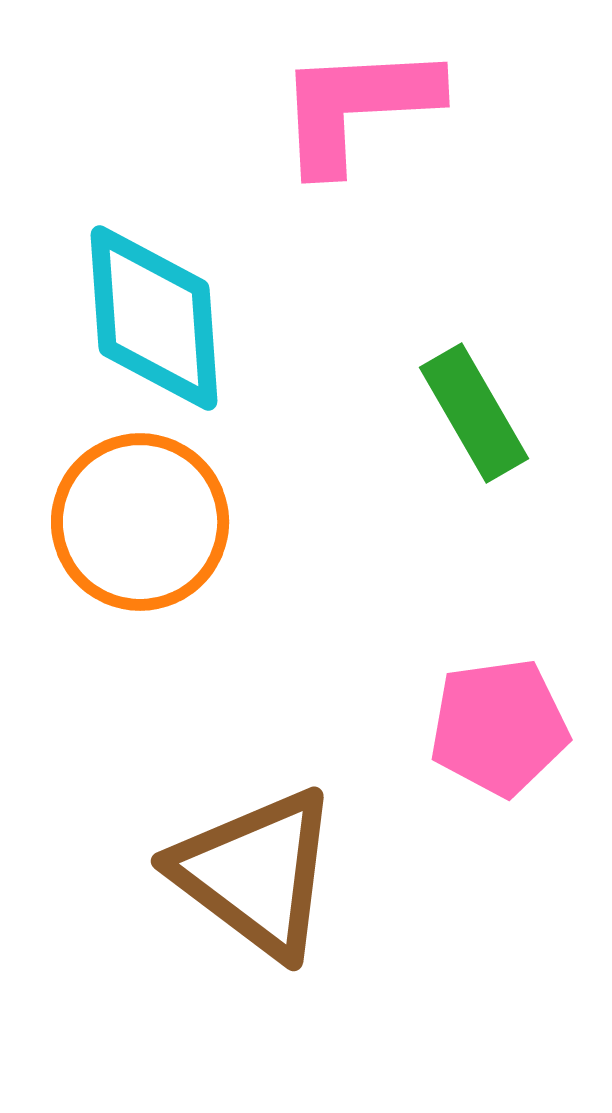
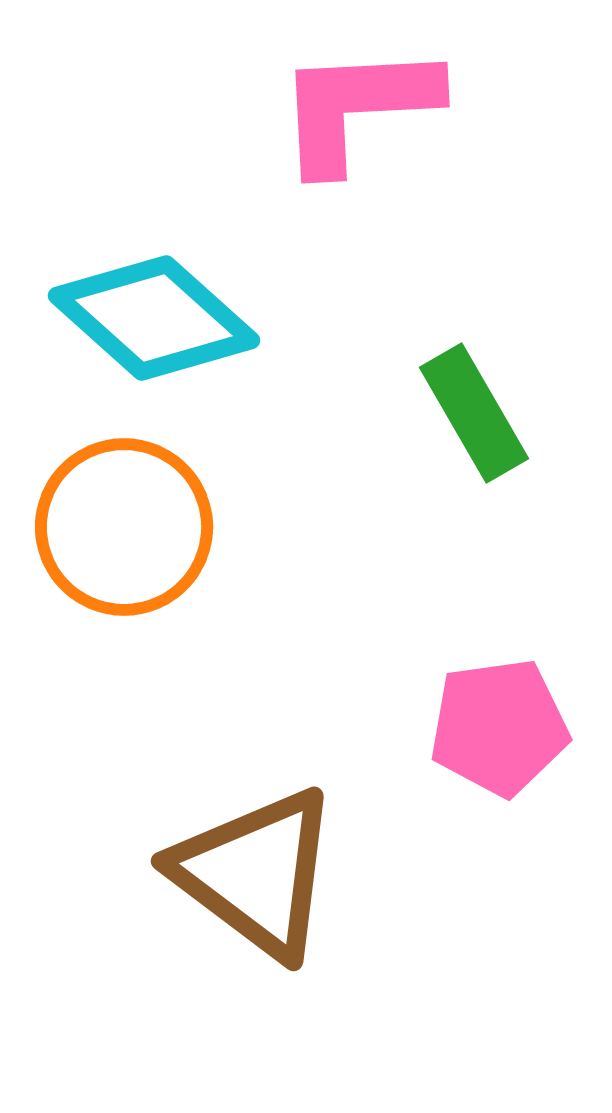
cyan diamond: rotated 44 degrees counterclockwise
orange circle: moved 16 px left, 5 px down
